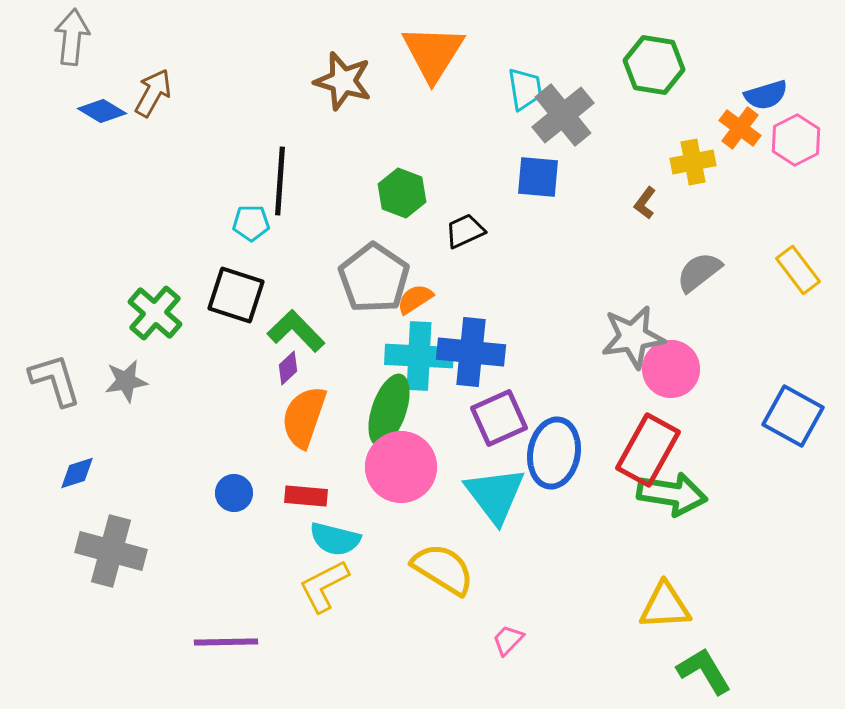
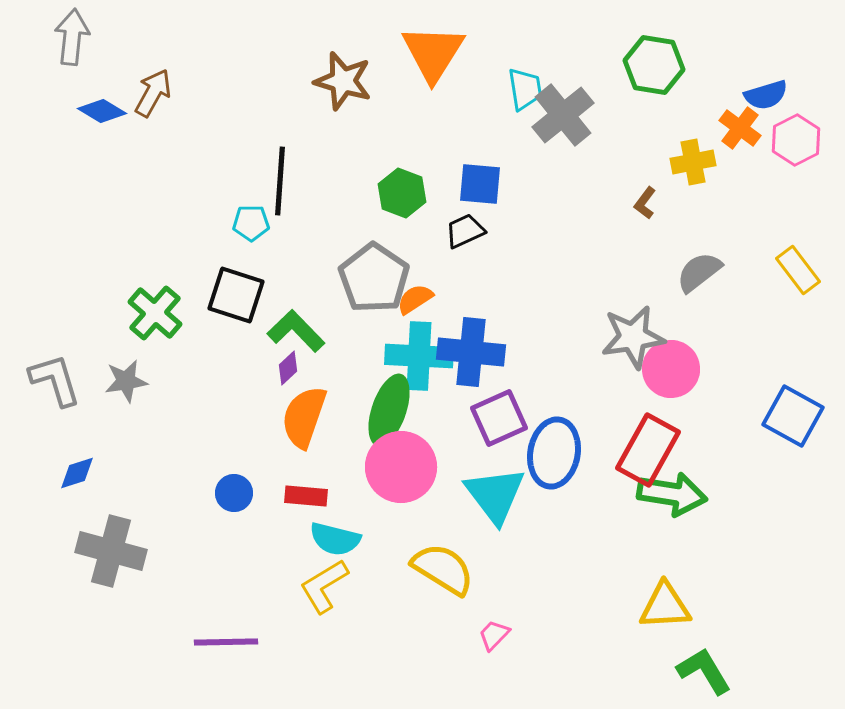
blue square at (538, 177): moved 58 px left, 7 px down
yellow L-shape at (324, 586): rotated 4 degrees counterclockwise
pink trapezoid at (508, 640): moved 14 px left, 5 px up
